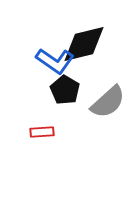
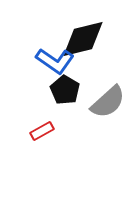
black diamond: moved 1 px left, 5 px up
red rectangle: moved 1 px up; rotated 25 degrees counterclockwise
